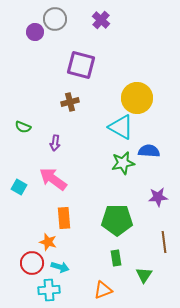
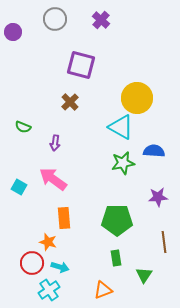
purple circle: moved 22 px left
brown cross: rotated 30 degrees counterclockwise
blue semicircle: moved 5 px right
cyan cross: rotated 30 degrees counterclockwise
